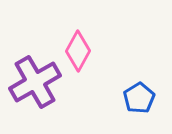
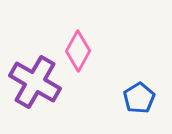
purple cross: rotated 30 degrees counterclockwise
